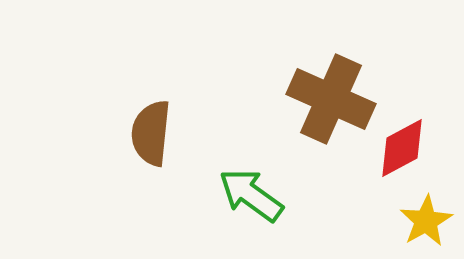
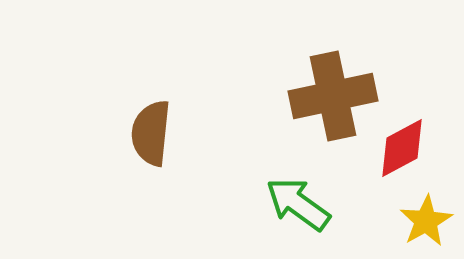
brown cross: moved 2 px right, 3 px up; rotated 36 degrees counterclockwise
green arrow: moved 47 px right, 9 px down
